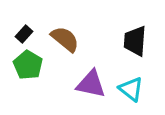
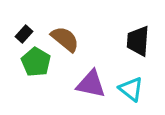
black trapezoid: moved 3 px right
green pentagon: moved 8 px right, 3 px up
